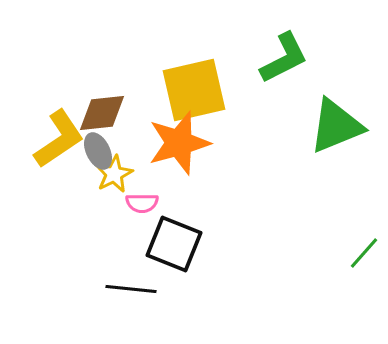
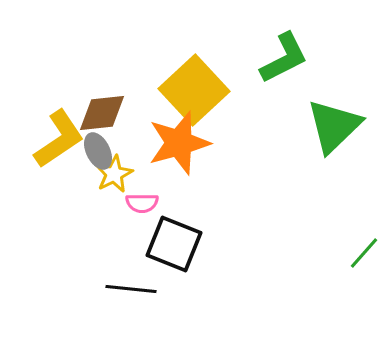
yellow square: rotated 30 degrees counterclockwise
green triangle: moved 2 px left; rotated 22 degrees counterclockwise
